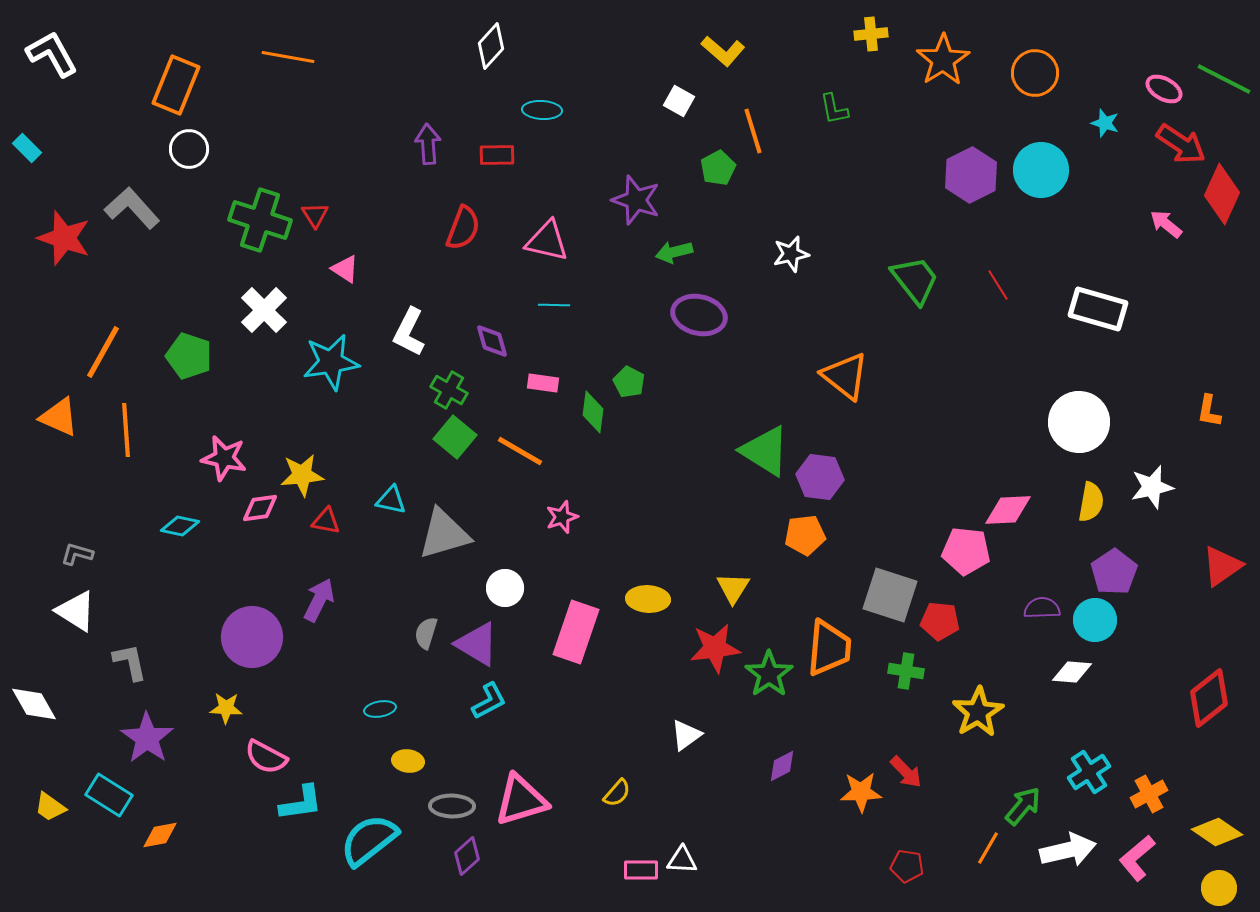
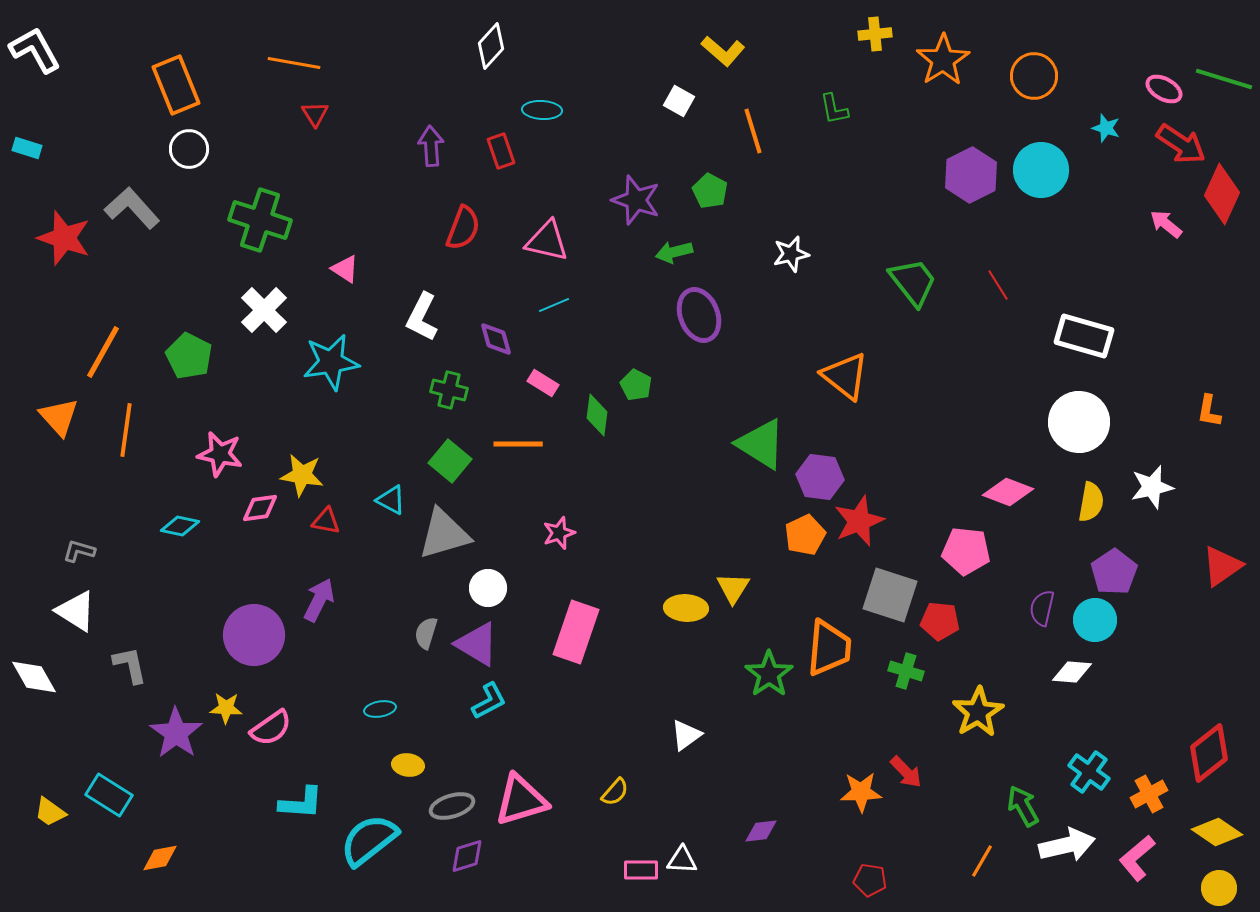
yellow cross at (871, 34): moved 4 px right
white L-shape at (52, 54): moved 17 px left, 4 px up
orange line at (288, 57): moved 6 px right, 6 px down
orange circle at (1035, 73): moved 1 px left, 3 px down
green line at (1224, 79): rotated 10 degrees counterclockwise
orange rectangle at (176, 85): rotated 44 degrees counterclockwise
cyan star at (1105, 123): moved 1 px right, 5 px down
purple arrow at (428, 144): moved 3 px right, 2 px down
cyan rectangle at (27, 148): rotated 28 degrees counterclockwise
red rectangle at (497, 155): moved 4 px right, 4 px up; rotated 72 degrees clockwise
green pentagon at (718, 168): moved 8 px left, 23 px down; rotated 16 degrees counterclockwise
red triangle at (315, 215): moved 101 px up
green trapezoid at (915, 280): moved 2 px left, 2 px down
cyan line at (554, 305): rotated 24 degrees counterclockwise
white rectangle at (1098, 309): moved 14 px left, 27 px down
purple ellipse at (699, 315): rotated 56 degrees clockwise
white L-shape at (409, 332): moved 13 px right, 15 px up
purple diamond at (492, 341): moved 4 px right, 2 px up
green pentagon at (189, 356): rotated 9 degrees clockwise
green pentagon at (629, 382): moved 7 px right, 3 px down
pink rectangle at (543, 383): rotated 24 degrees clockwise
green cross at (449, 390): rotated 15 degrees counterclockwise
green diamond at (593, 412): moved 4 px right, 3 px down
orange triangle at (59, 417): rotated 24 degrees clockwise
orange line at (126, 430): rotated 12 degrees clockwise
green square at (455, 437): moved 5 px left, 24 px down
orange line at (520, 451): moved 2 px left, 7 px up; rotated 30 degrees counterclockwise
green triangle at (765, 451): moved 4 px left, 7 px up
pink star at (224, 458): moved 4 px left, 4 px up
yellow star at (302, 475): rotated 15 degrees clockwise
cyan triangle at (391, 500): rotated 16 degrees clockwise
pink diamond at (1008, 510): moved 18 px up; rotated 24 degrees clockwise
pink star at (562, 517): moved 3 px left, 16 px down
orange pentagon at (805, 535): rotated 18 degrees counterclockwise
gray L-shape at (77, 554): moved 2 px right, 3 px up
white circle at (505, 588): moved 17 px left
yellow ellipse at (648, 599): moved 38 px right, 9 px down
purple semicircle at (1042, 608): rotated 75 degrees counterclockwise
purple circle at (252, 637): moved 2 px right, 2 px up
red star at (715, 648): moved 144 px right, 127 px up; rotated 15 degrees counterclockwise
gray L-shape at (130, 662): moved 3 px down
green cross at (906, 671): rotated 8 degrees clockwise
red diamond at (1209, 698): moved 55 px down
white diamond at (34, 704): moved 27 px up
purple star at (147, 738): moved 29 px right, 5 px up
pink semicircle at (266, 757): moved 5 px right, 29 px up; rotated 63 degrees counterclockwise
yellow ellipse at (408, 761): moved 4 px down
purple diamond at (782, 766): moved 21 px left, 65 px down; rotated 20 degrees clockwise
cyan cross at (1089, 772): rotated 21 degrees counterclockwise
yellow semicircle at (617, 793): moved 2 px left, 1 px up
cyan L-shape at (301, 803): rotated 12 degrees clockwise
gray ellipse at (452, 806): rotated 18 degrees counterclockwise
green arrow at (1023, 806): rotated 69 degrees counterclockwise
yellow trapezoid at (50, 807): moved 5 px down
orange diamond at (160, 835): moved 23 px down
orange line at (988, 848): moved 6 px left, 13 px down
white arrow at (1068, 850): moved 1 px left, 5 px up
purple diamond at (467, 856): rotated 24 degrees clockwise
red pentagon at (907, 866): moved 37 px left, 14 px down
